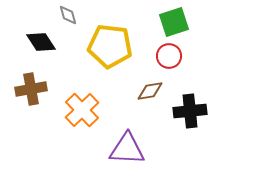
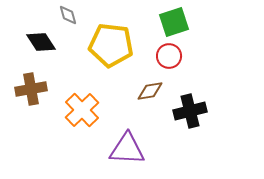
yellow pentagon: moved 1 px right, 1 px up
black cross: rotated 8 degrees counterclockwise
